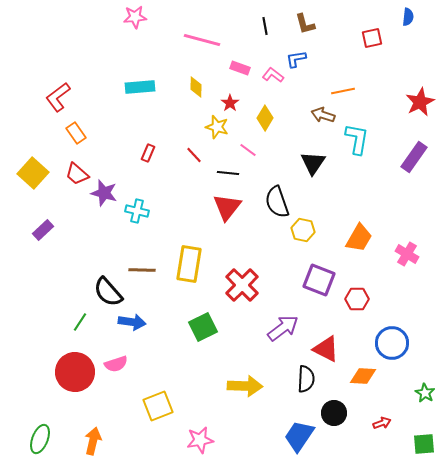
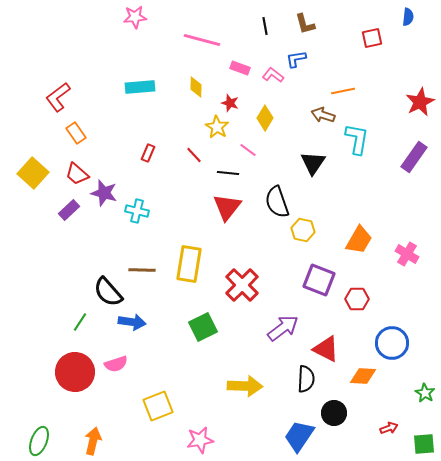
red star at (230, 103): rotated 18 degrees counterclockwise
yellow star at (217, 127): rotated 15 degrees clockwise
purple rectangle at (43, 230): moved 26 px right, 20 px up
orange trapezoid at (359, 238): moved 2 px down
red arrow at (382, 423): moved 7 px right, 5 px down
green ellipse at (40, 439): moved 1 px left, 2 px down
